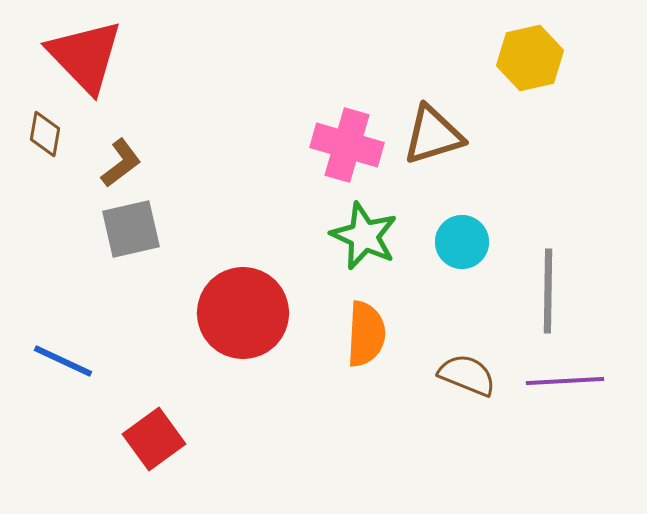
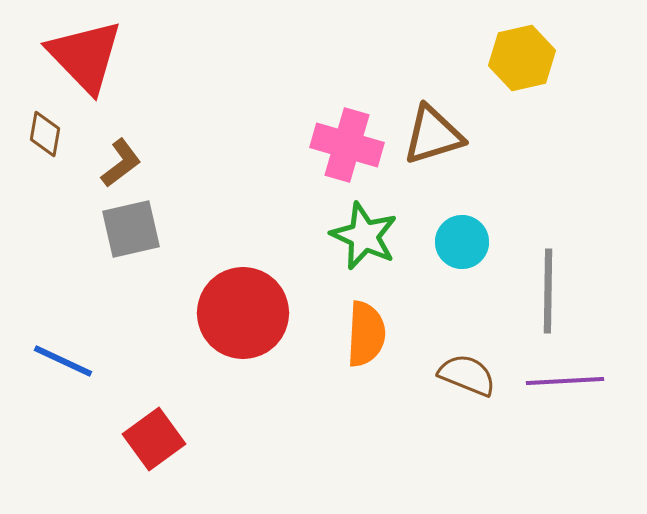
yellow hexagon: moved 8 px left
